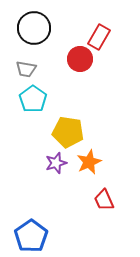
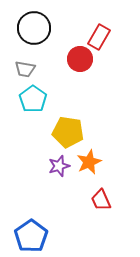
gray trapezoid: moved 1 px left
purple star: moved 3 px right, 3 px down
red trapezoid: moved 3 px left
